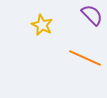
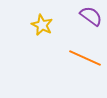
purple semicircle: moved 1 px left, 1 px down; rotated 10 degrees counterclockwise
